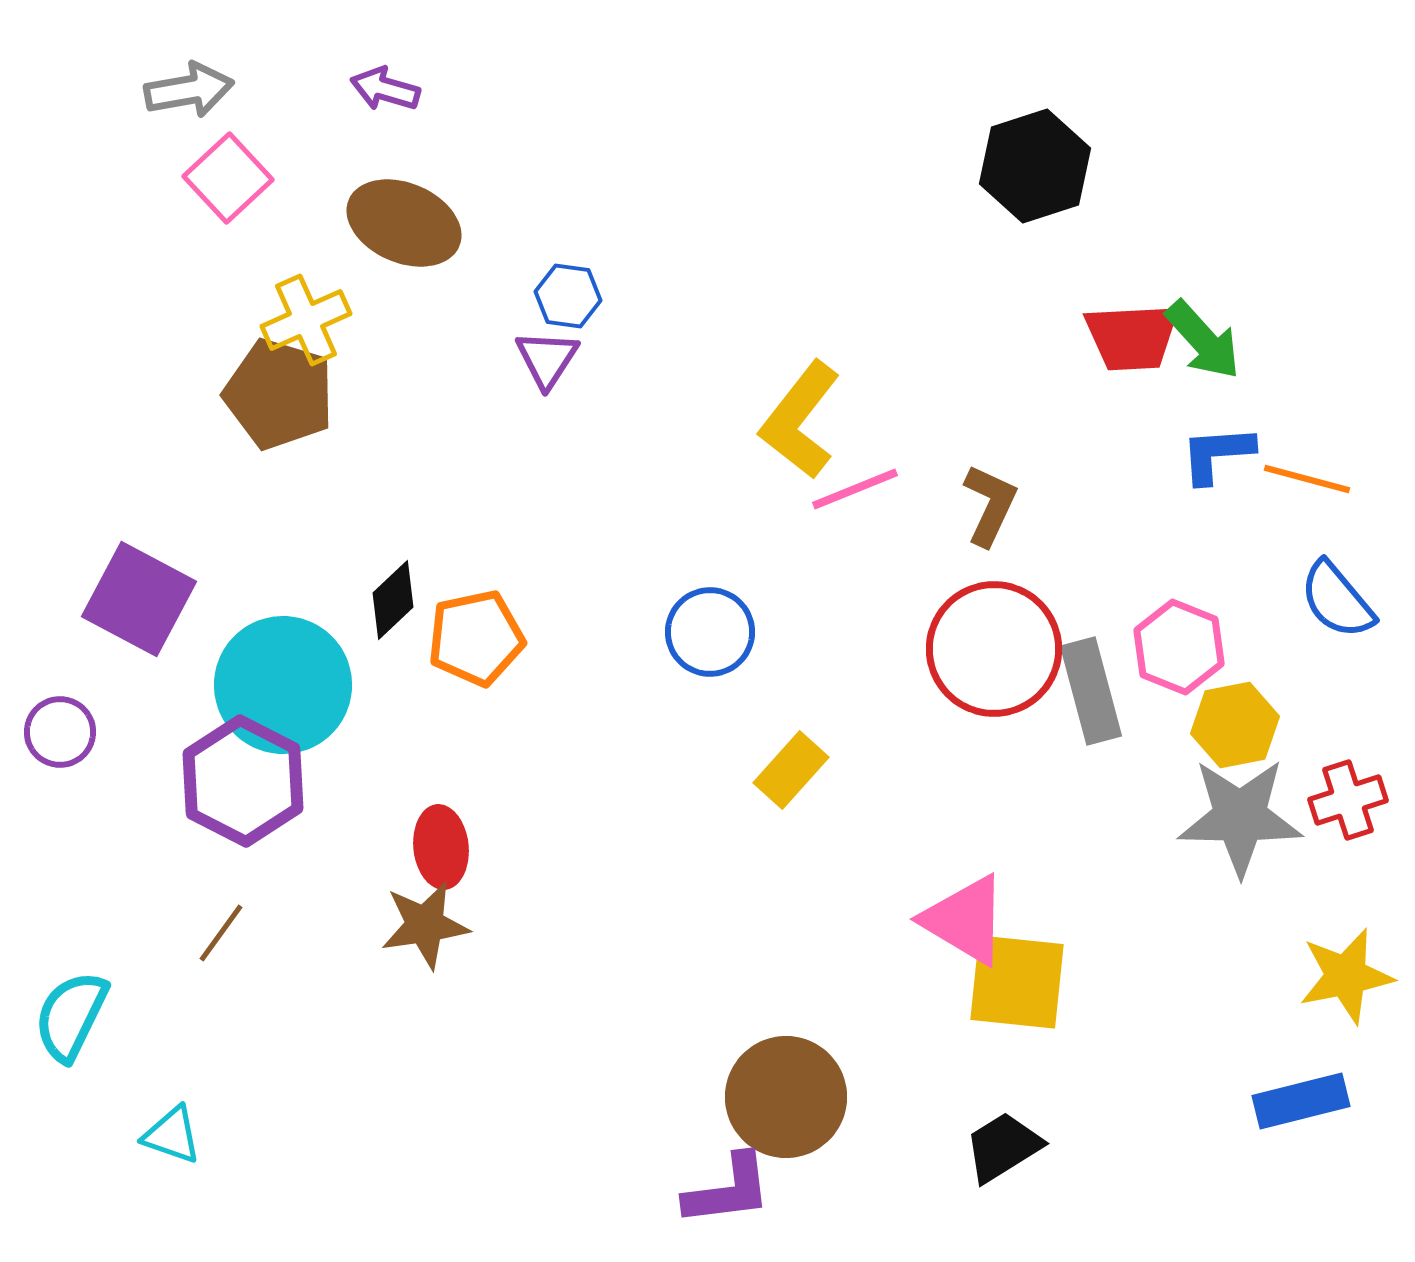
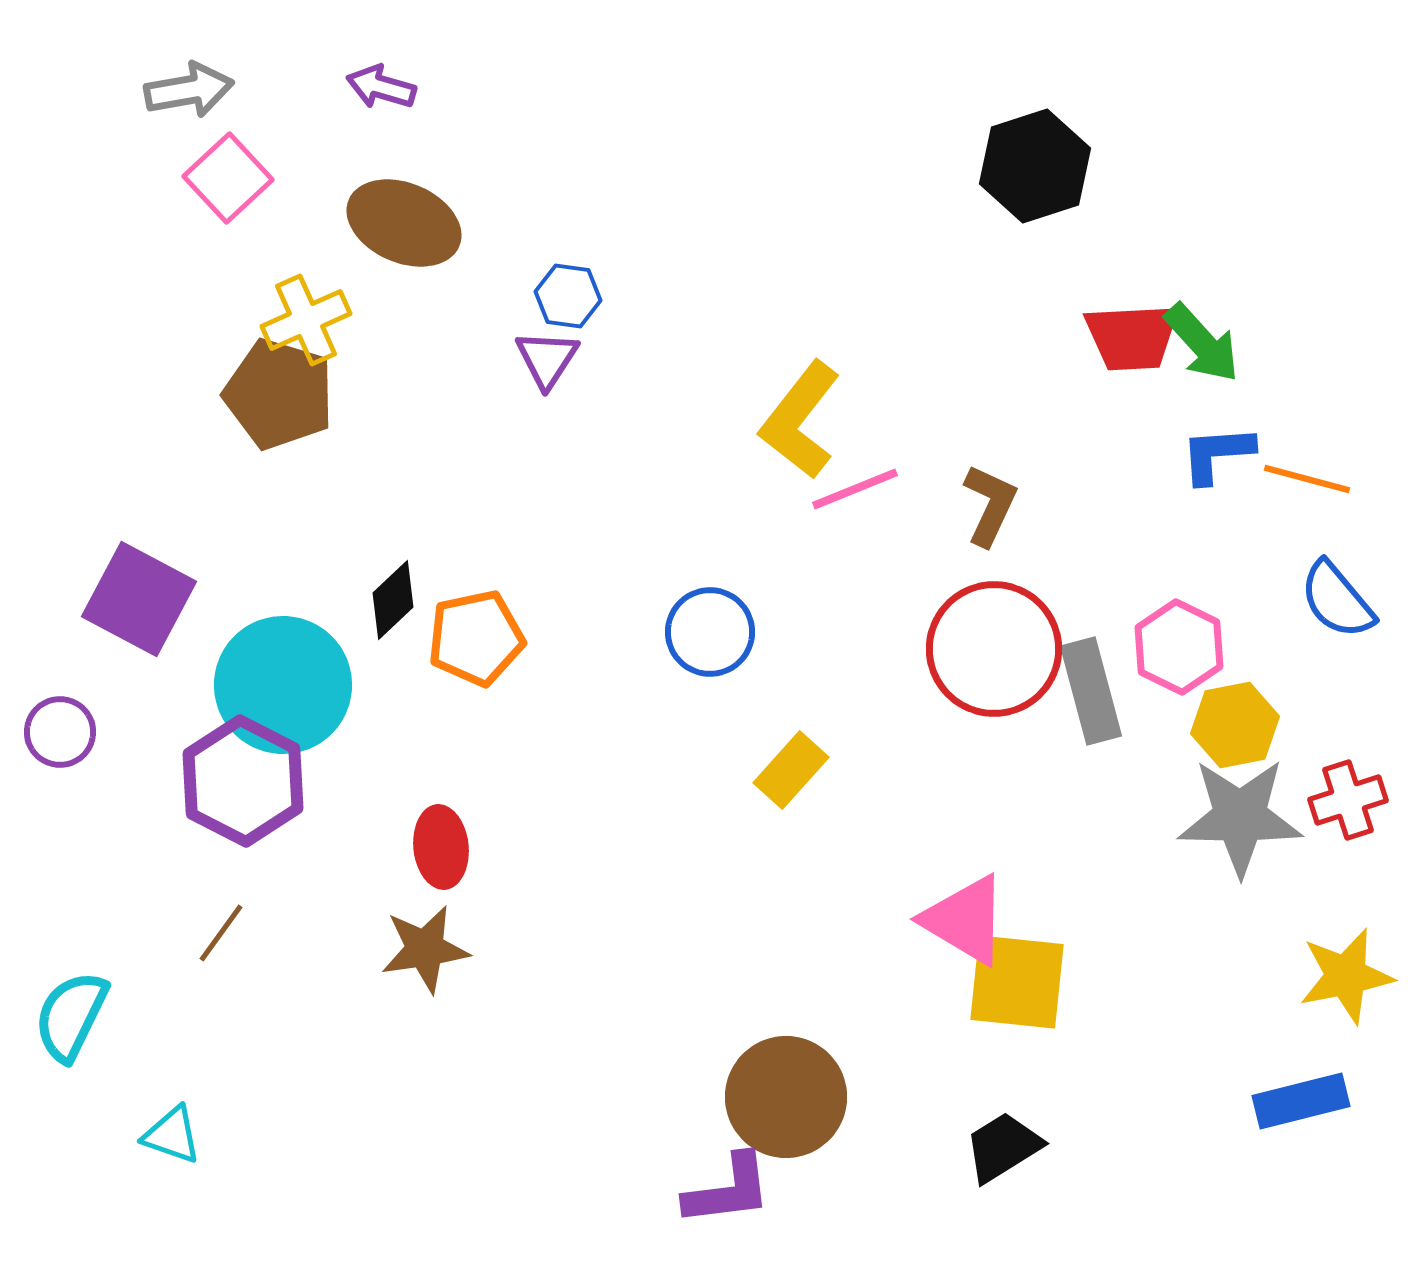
purple arrow at (385, 89): moved 4 px left, 2 px up
green arrow at (1203, 340): moved 1 px left, 3 px down
pink hexagon at (1179, 647): rotated 4 degrees clockwise
brown star at (425, 925): moved 24 px down
